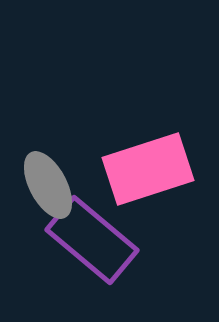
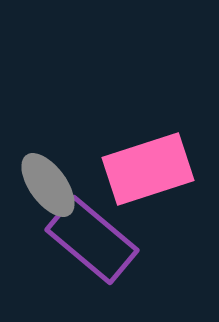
gray ellipse: rotated 8 degrees counterclockwise
